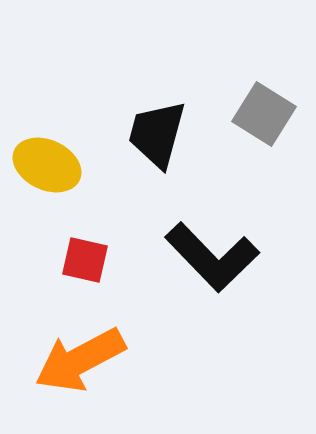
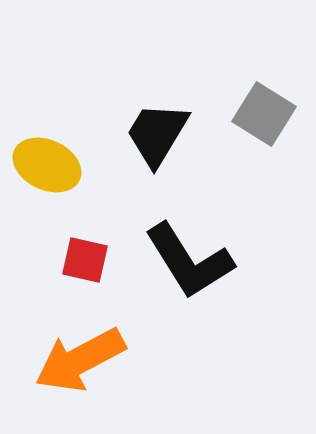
black trapezoid: rotated 16 degrees clockwise
black L-shape: moved 23 px left, 4 px down; rotated 12 degrees clockwise
